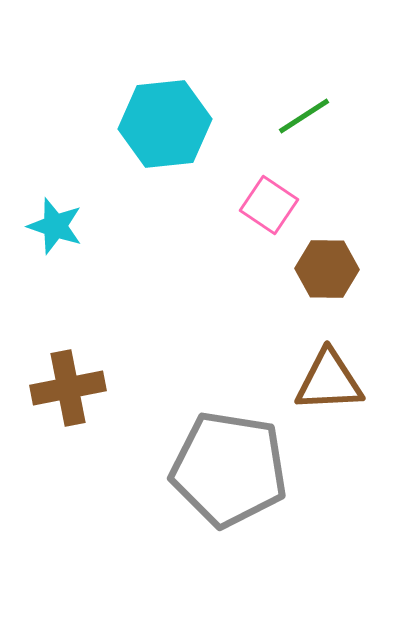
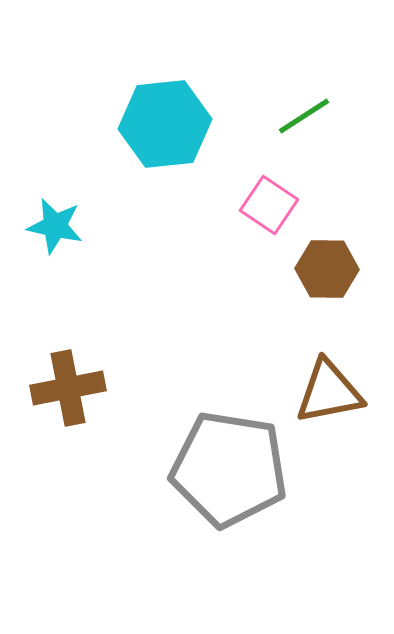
cyan star: rotated 6 degrees counterclockwise
brown triangle: moved 11 px down; rotated 8 degrees counterclockwise
